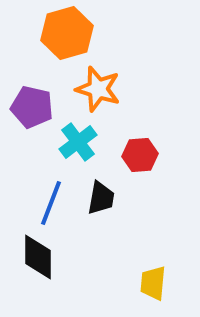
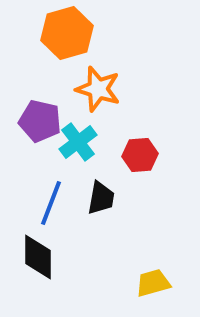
purple pentagon: moved 8 px right, 14 px down
yellow trapezoid: rotated 69 degrees clockwise
